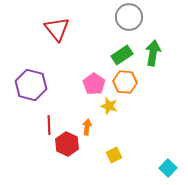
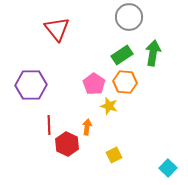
purple hexagon: rotated 16 degrees counterclockwise
